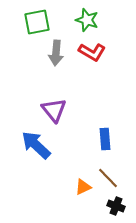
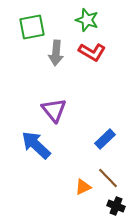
green square: moved 5 px left, 5 px down
blue rectangle: rotated 50 degrees clockwise
